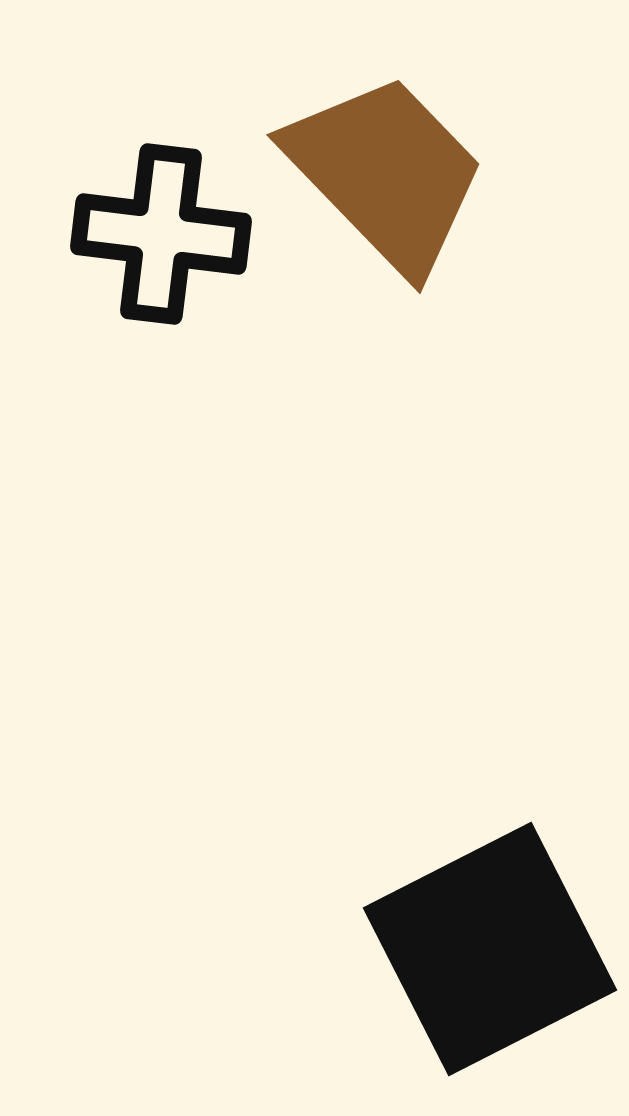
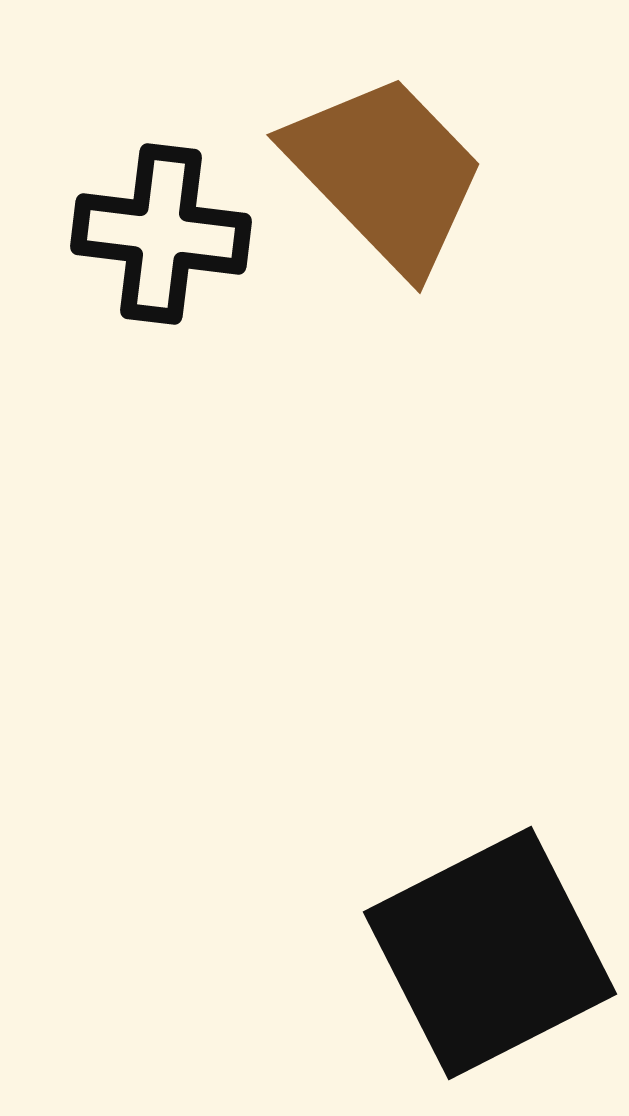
black square: moved 4 px down
